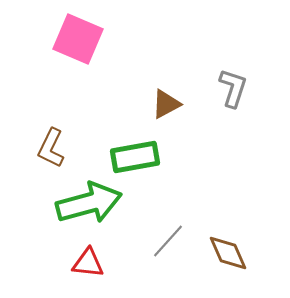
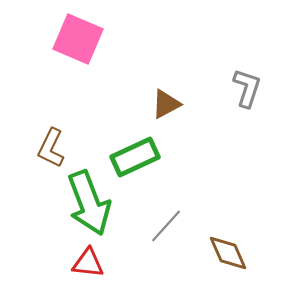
gray L-shape: moved 14 px right
green rectangle: rotated 15 degrees counterclockwise
green arrow: rotated 84 degrees clockwise
gray line: moved 2 px left, 15 px up
